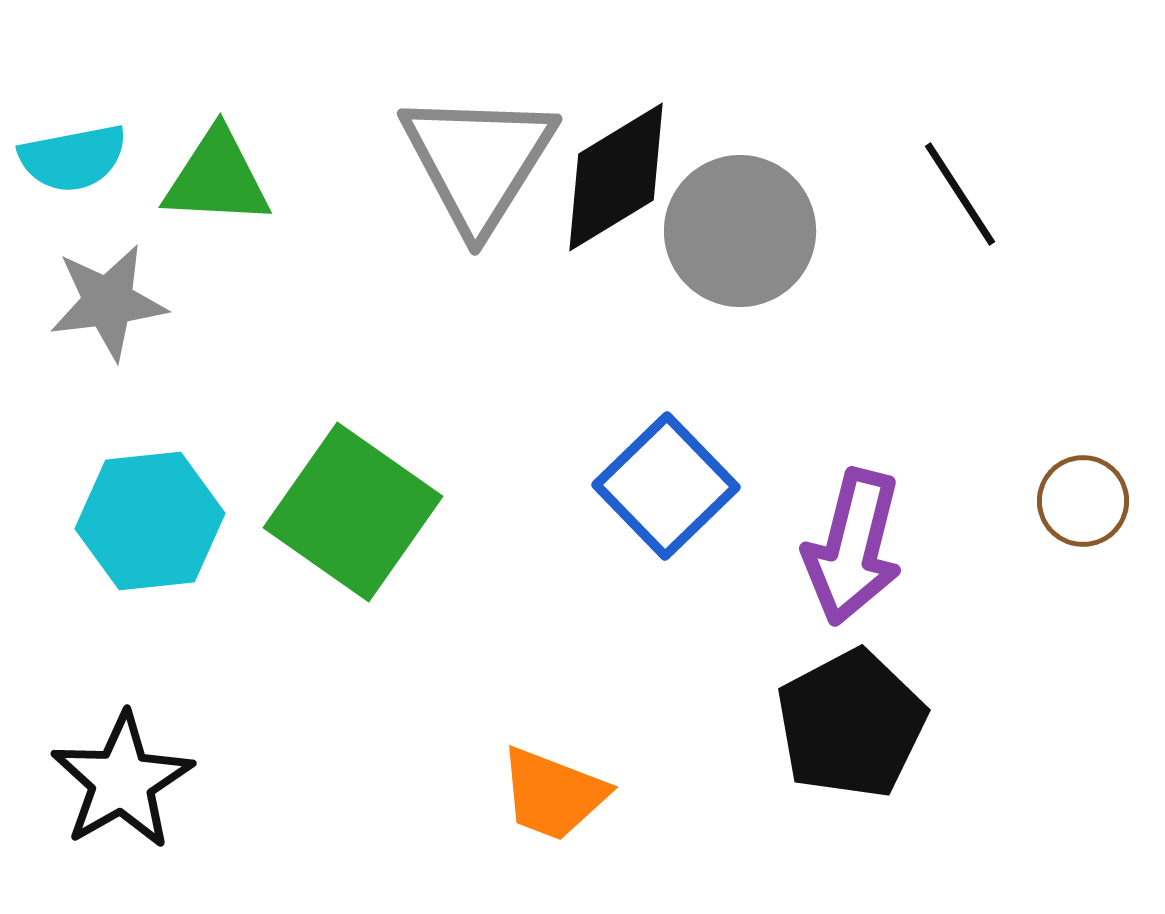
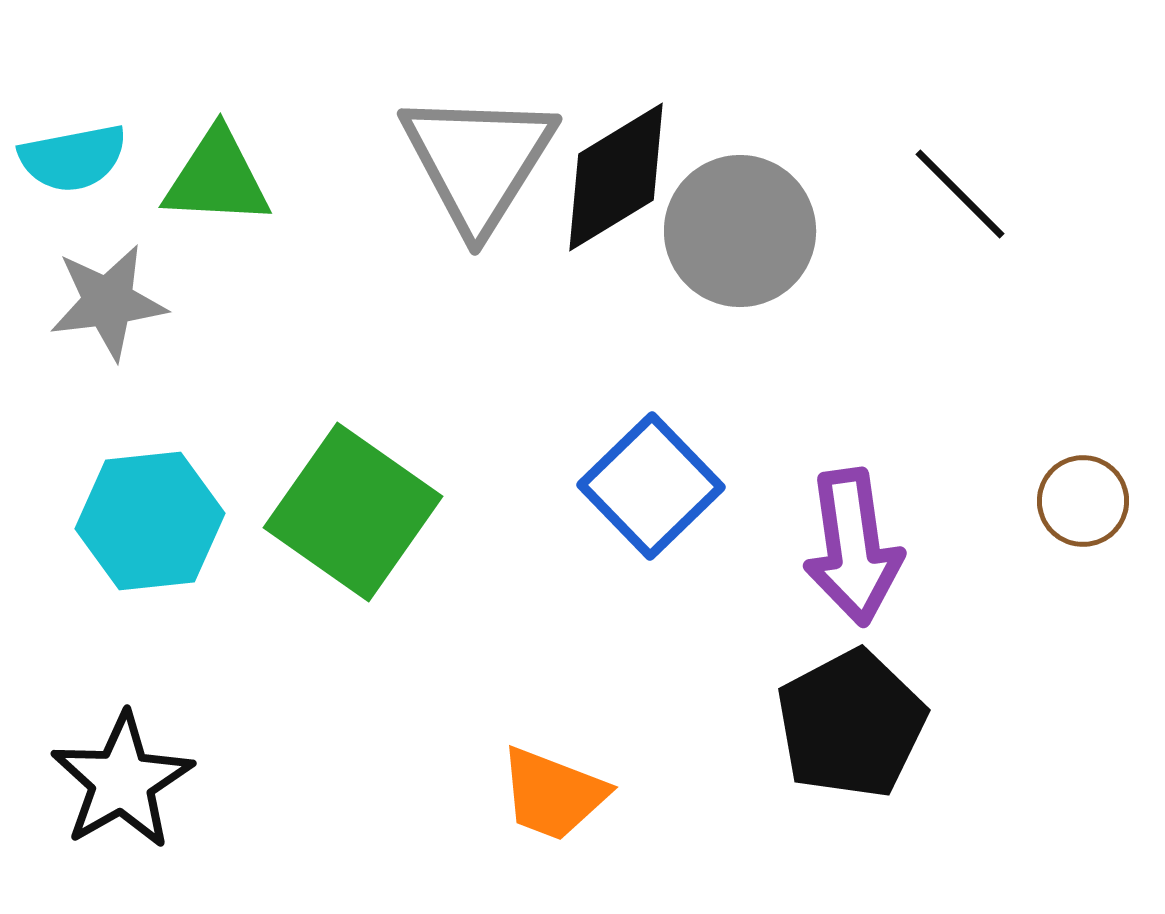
black line: rotated 12 degrees counterclockwise
blue square: moved 15 px left
purple arrow: rotated 22 degrees counterclockwise
